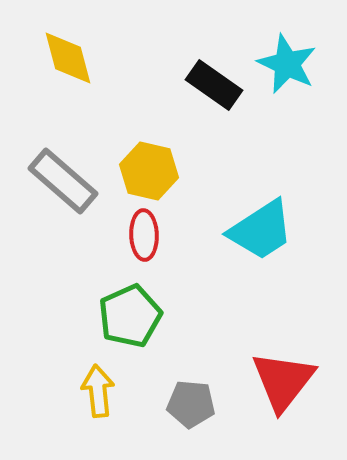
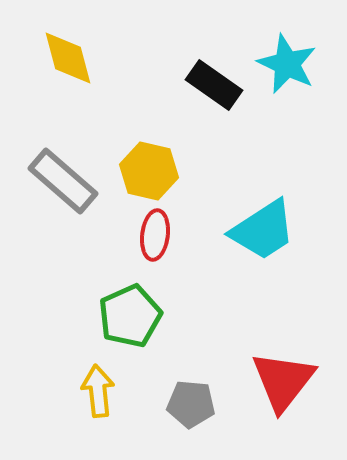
cyan trapezoid: moved 2 px right
red ellipse: moved 11 px right; rotated 9 degrees clockwise
